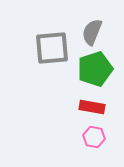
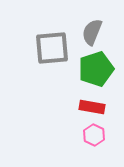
green pentagon: moved 1 px right
pink hexagon: moved 2 px up; rotated 15 degrees clockwise
